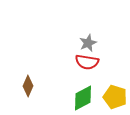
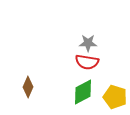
gray star: rotated 24 degrees clockwise
brown diamond: moved 1 px down
green diamond: moved 6 px up
